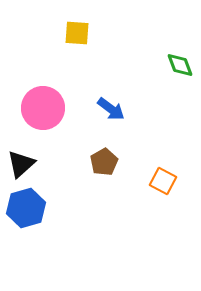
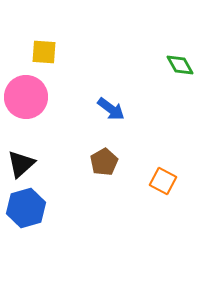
yellow square: moved 33 px left, 19 px down
green diamond: rotated 8 degrees counterclockwise
pink circle: moved 17 px left, 11 px up
